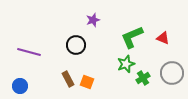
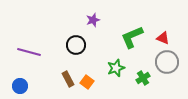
green star: moved 10 px left, 4 px down
gray circle: moved 5 px left, 11 px up
orange square: rotated 16 degrees clockwise
